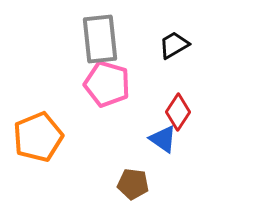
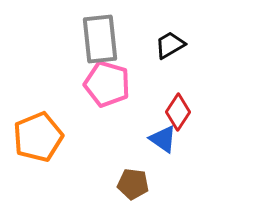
black trapezoid: moved 4 px left
